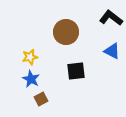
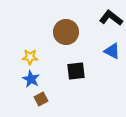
yellow star: rotated 14 degrees clockwise
